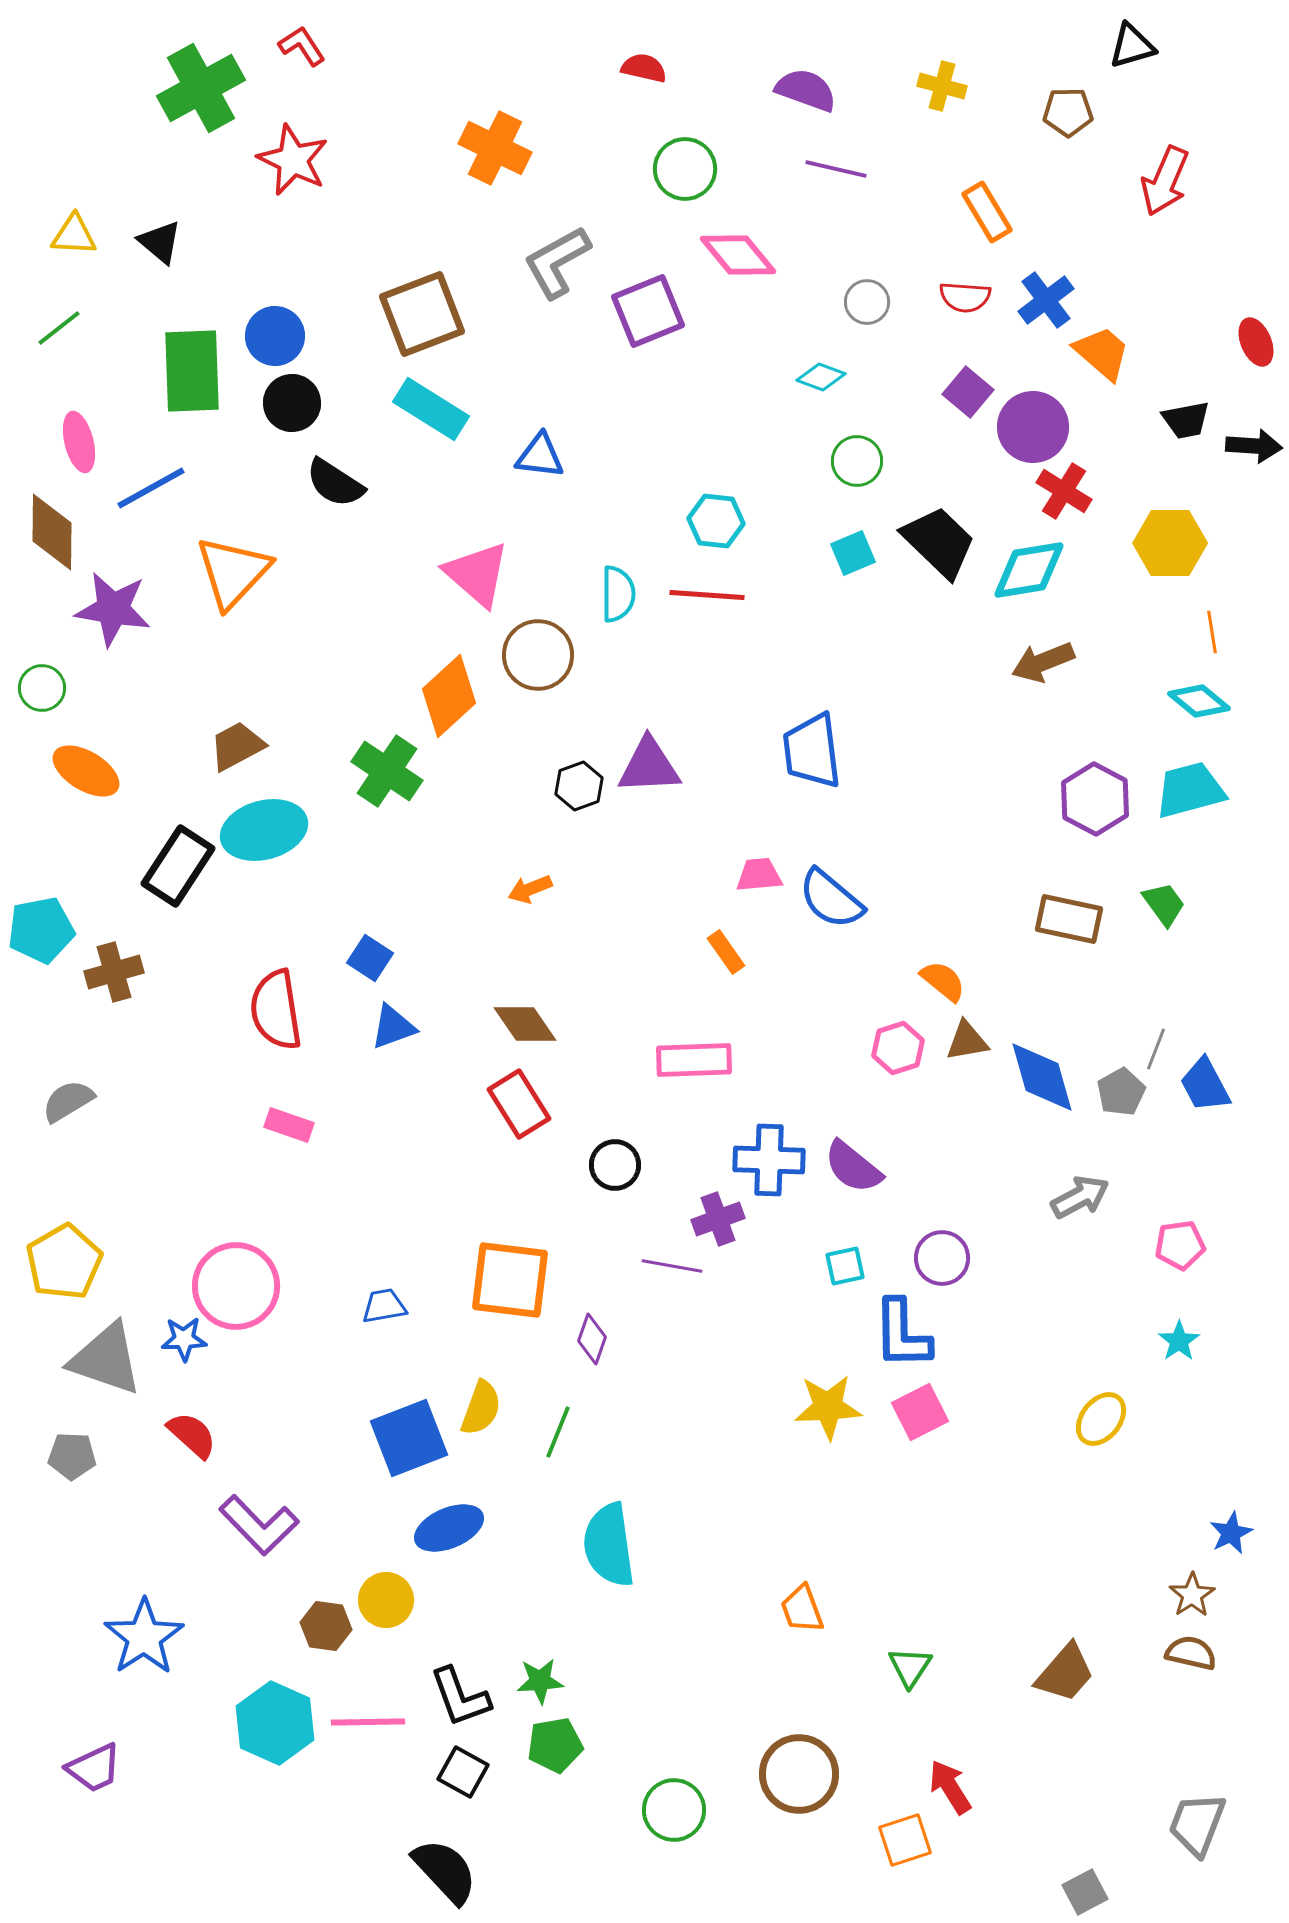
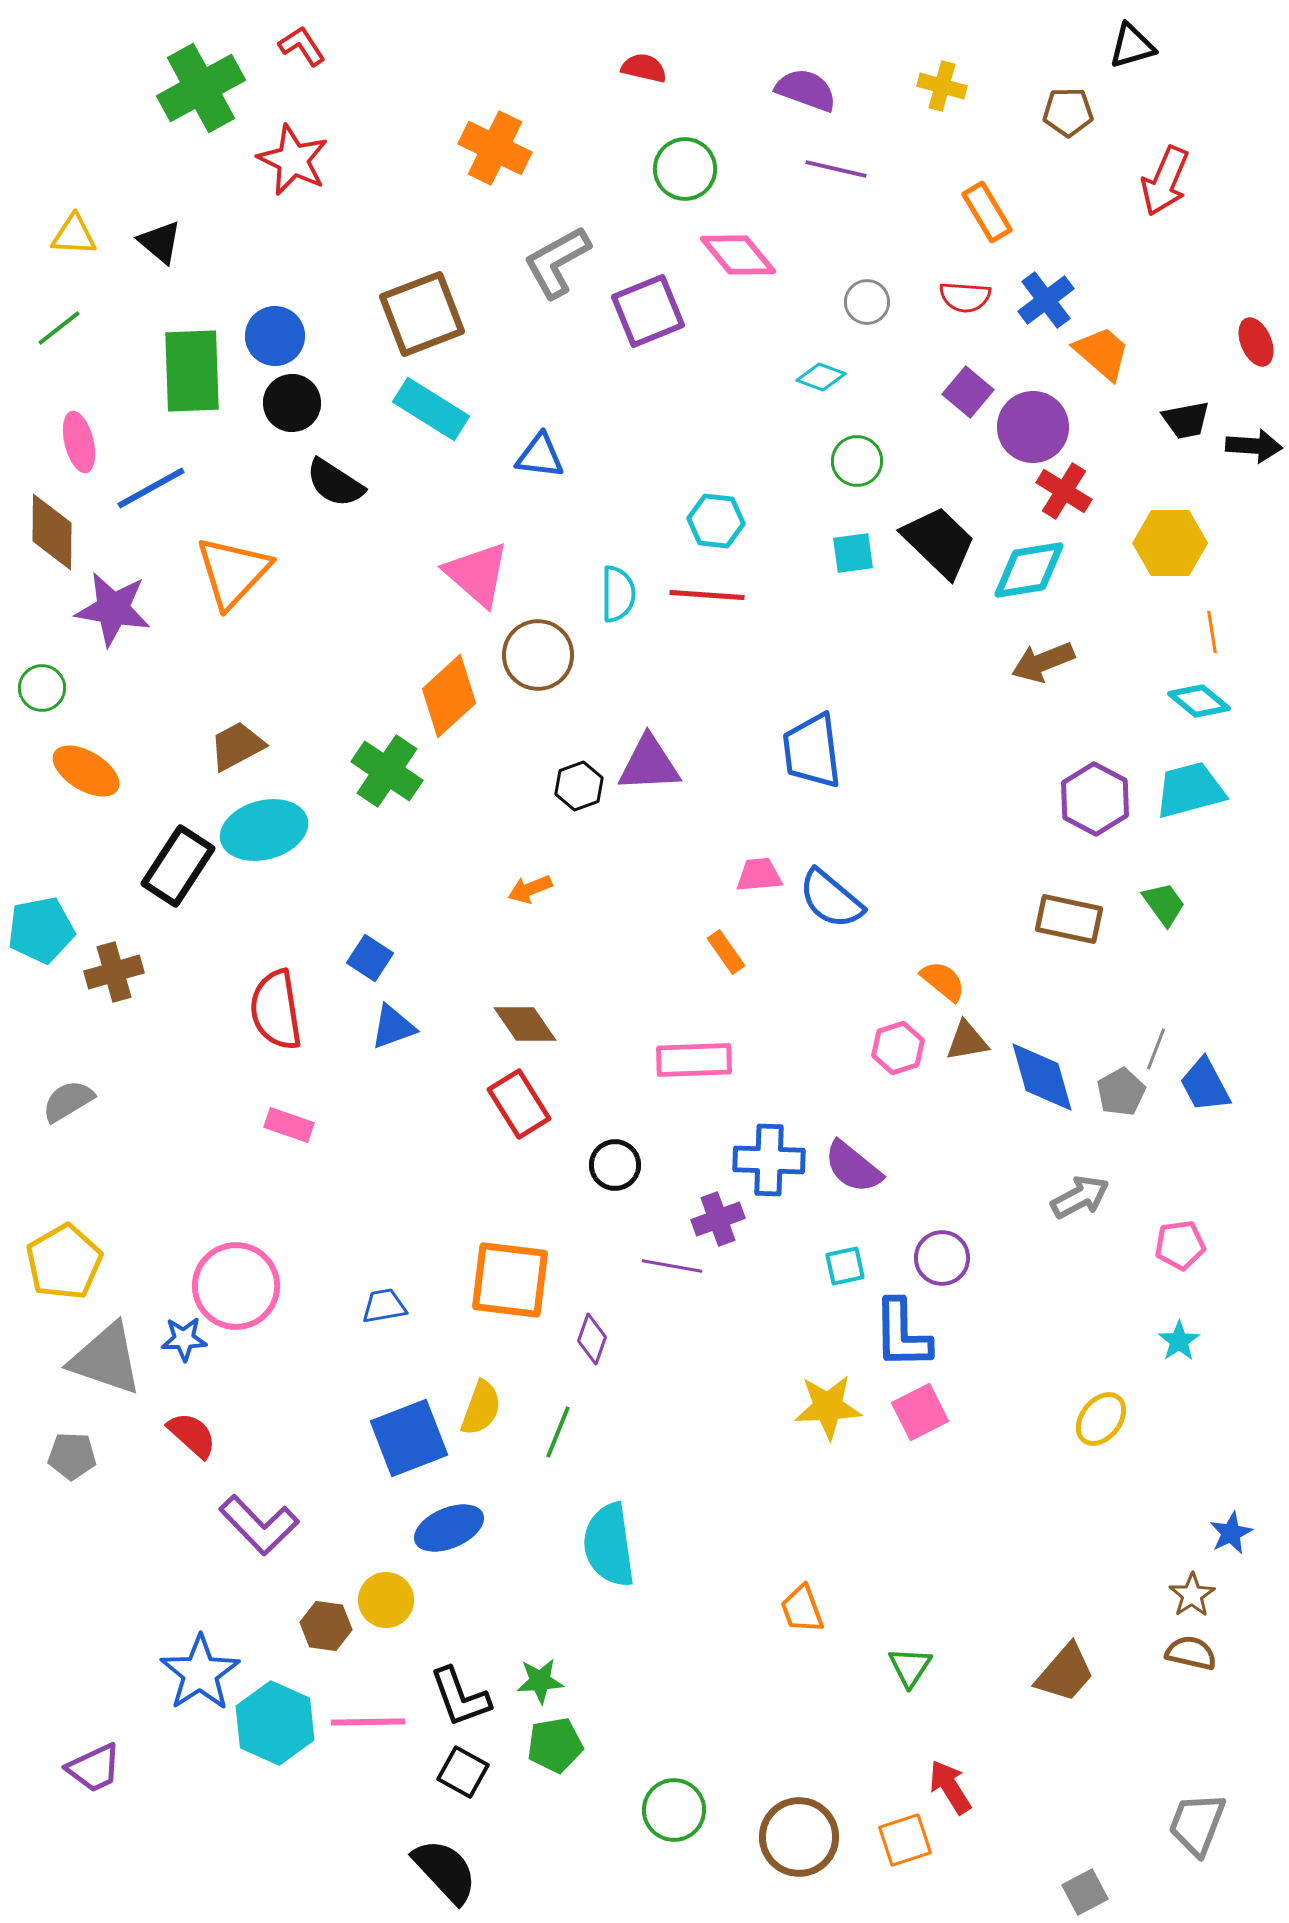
cyan square at (853, 553): rotated 15 degrees clockwise
purple triangle at (649, 766): moved 2 px up
blue star at (144, 1637): moved 56 px right, 36 px down
brown circle at (799, 1774): moved 63 px down
